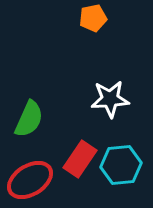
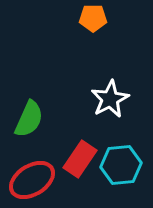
orange pentagon: rotated 12 degrees clockwise
white star: rotated 24 degrees counterclockwise
red ellipse: moved 2 px right
